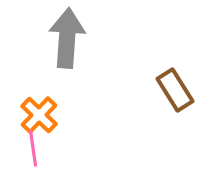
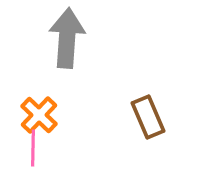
brown rectangle: moved 27 px left, 27 px down; rotated 9 degrees clockwise
pink line: rotated 9 degrees clockwise
